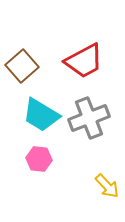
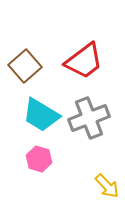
red trapezoid: rotated 9 degrees counterclockwise
brown square: moved 3 px right
pink hexagon: rotated 10 degrees clockwise
